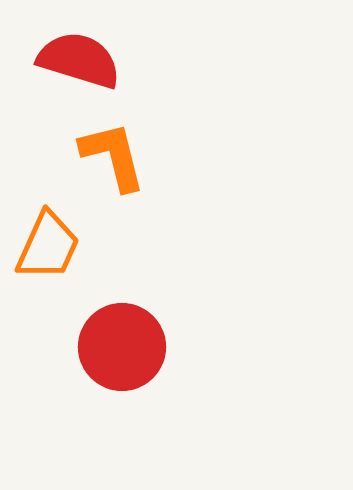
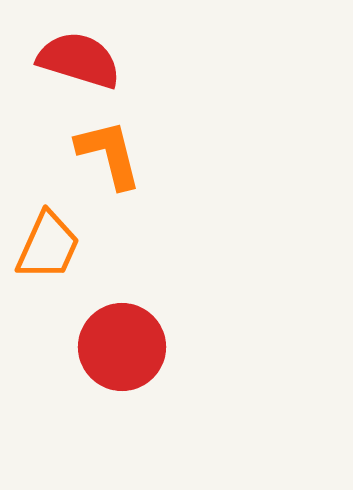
orange L-shape: moved 4 px left, 2 px up
